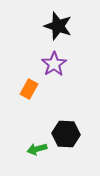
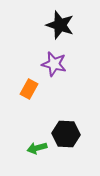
black star: moved 2 px right, 1 px up
purple star: rotated 25 degrees counterclockwise
green arrow: moved 1 px up
